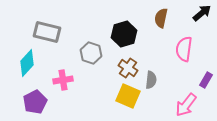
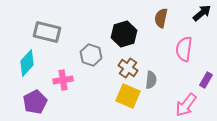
gray hexagon: moved 2 px down
